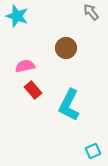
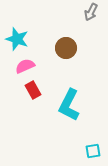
gray arrow: rotated 114 degrees counterclockwise
cyan star: moved 23 px down
pink semicircle: rotated 12 degrees counterclockwise
red rectangle: rotated 12 degrees clockwise
cyan square: rotated 14 degrees clockwise
